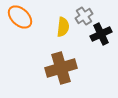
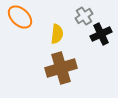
yellow semicircle: moved 6 px left, 7 px down
